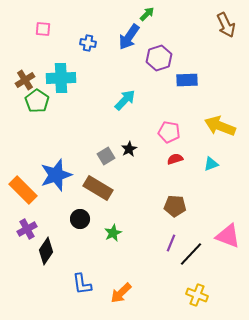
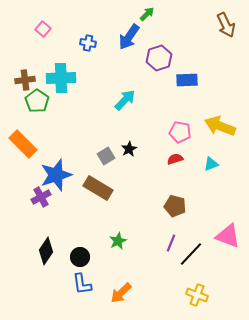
pink square: rotated 35 degrees clockwise
brown cross: rotated 24 degrees clockwise
pink pentagon: moved 11 px right
orange rectangle: moved 46 px up
brown pentagon: rotated 10 degrees clockwise
black circle: moved 38 px down
purple cross: moved 14 px right, 32 px up
green star: moved 5 px right, 8 px down
